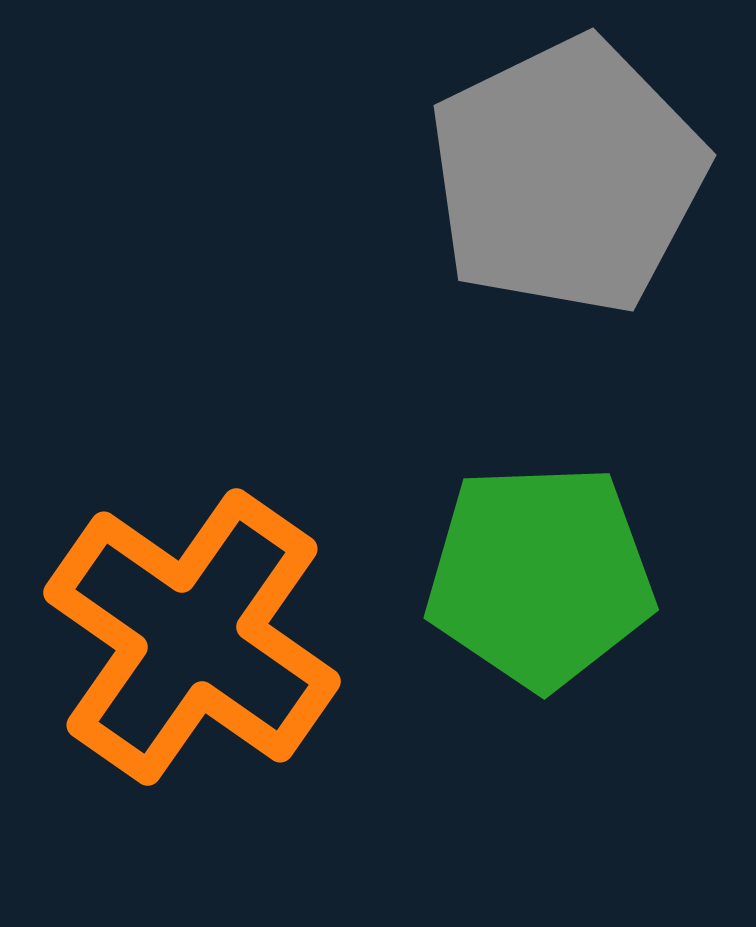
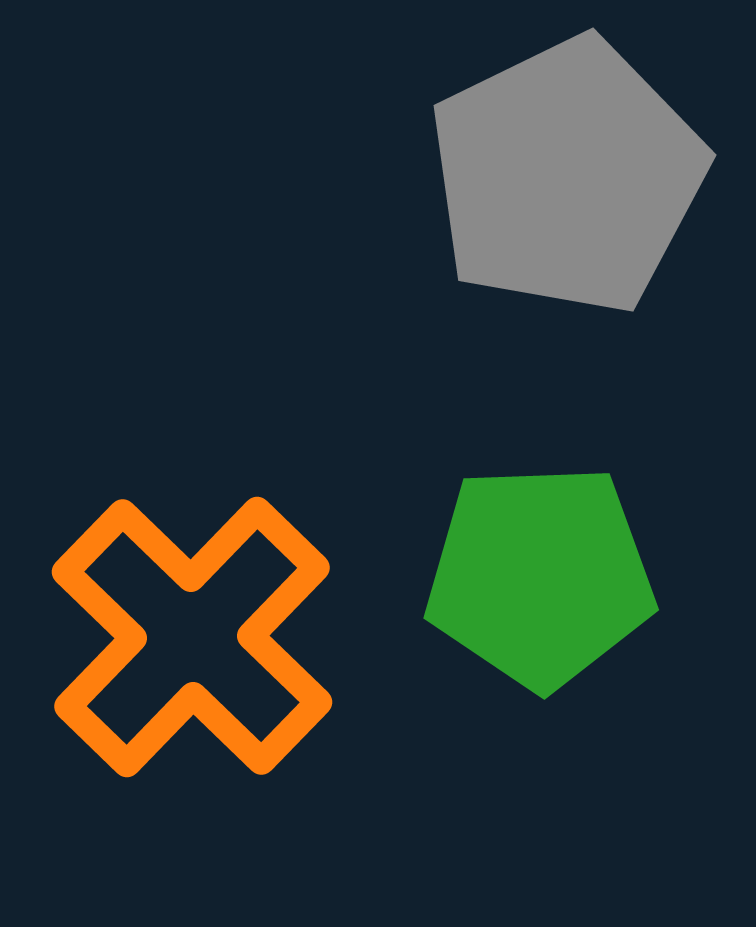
orange cross: rotated 9 degrees clockwise
